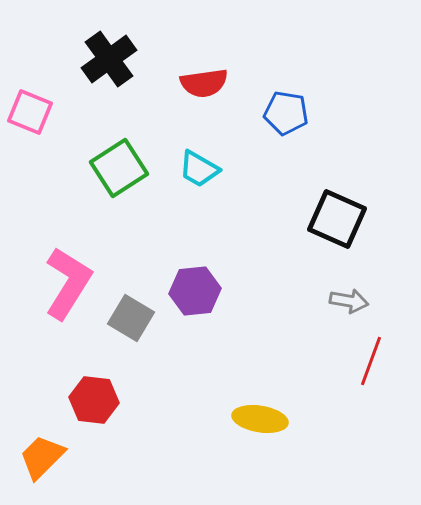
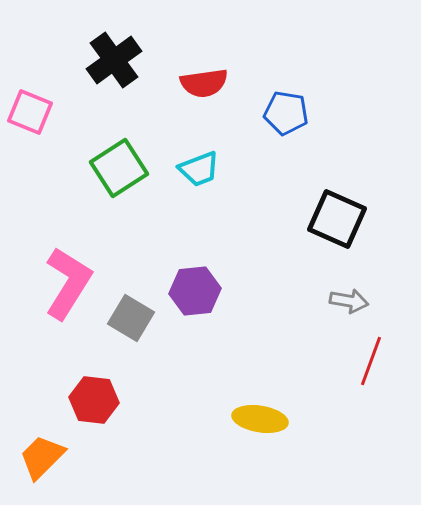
black cross: moved 5 px right, 1 px down
cyan trapezoid: rotated 51 degrees counterclockwise
